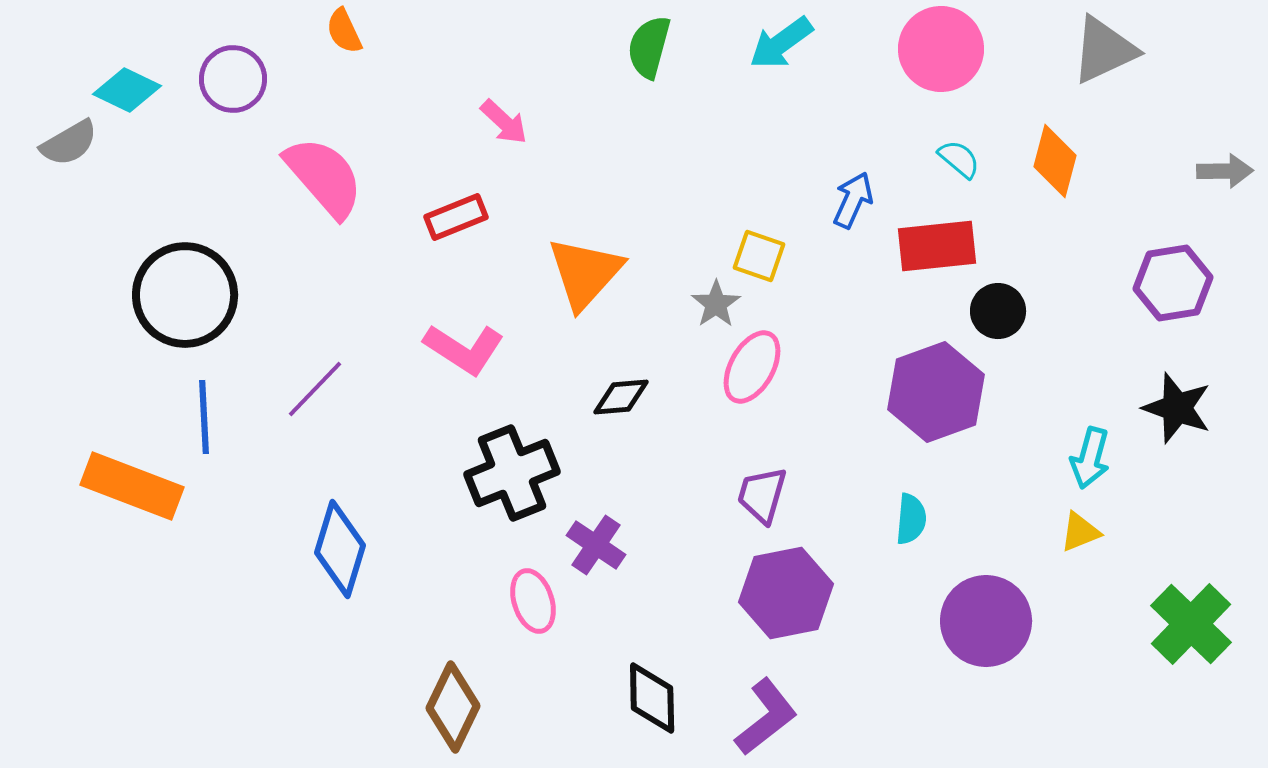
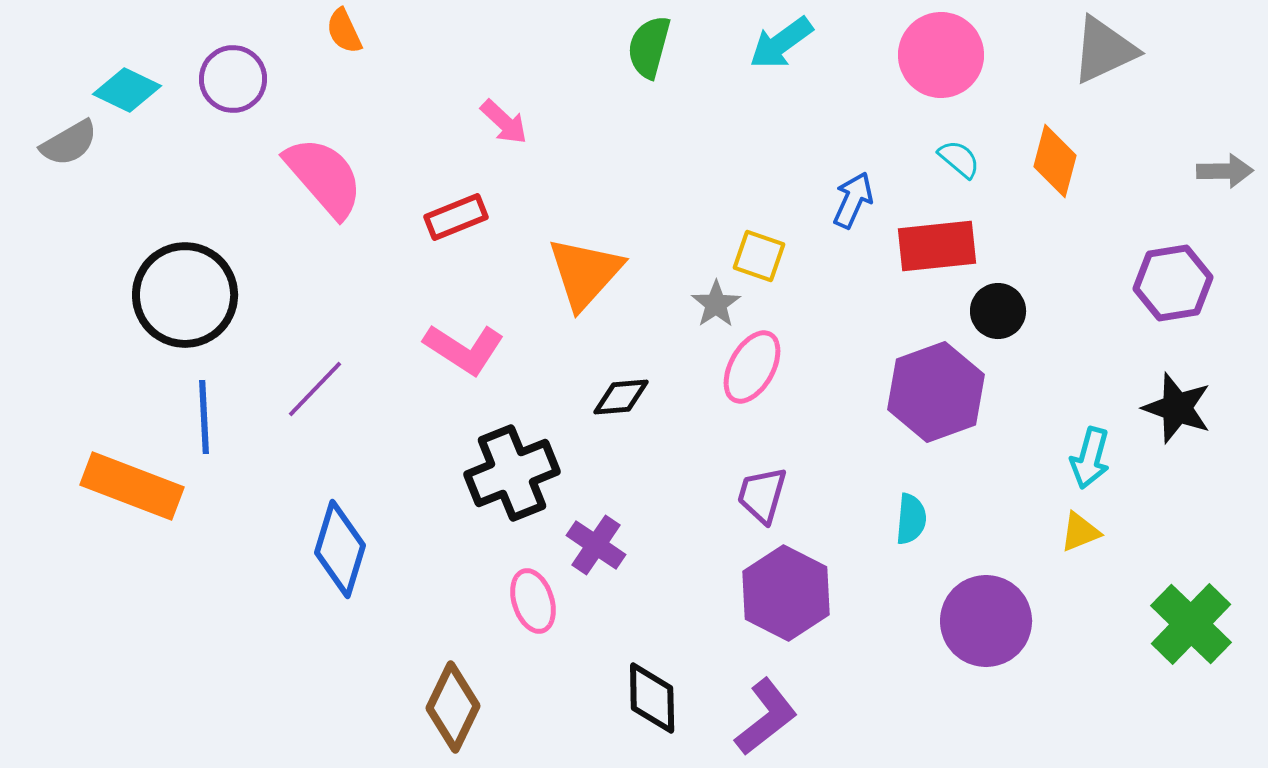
pink circle at (941, 49): moved 6 px down
purple hexagon at (786, 593): rotated 22 degrees counterclockwise
